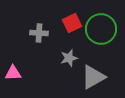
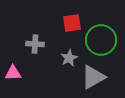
red square: rotated 18 degrees clockwise
green circle: moved 11 px down
gray cross: moved 4 px left, 11 px down
gray star: rotated 12 degrees counterclockwise
